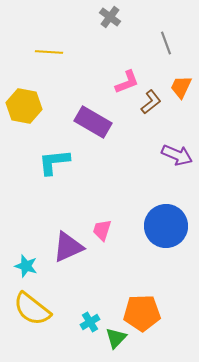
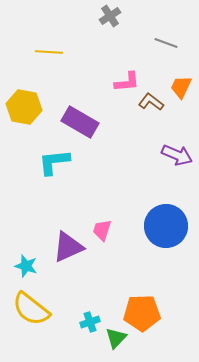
gray cross: moved 1 px up; rotated 20 degrees clockwise
gray line: rotated 50 degrees counterclockwise
pink L-shape: rotated 16 degrees clockwise
brown L-shape: rotated 105 degrees counterclockwise
yellow hexagon: moved 1 px down
purple rectangle: moved 13 px left
yellow semicircle: moved 1 px left
cyan cross: rotated 12 degrees clockwise
